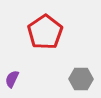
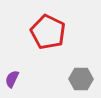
red pentagon: moved 3 px right; rotated 12 degrees counterclockwise
